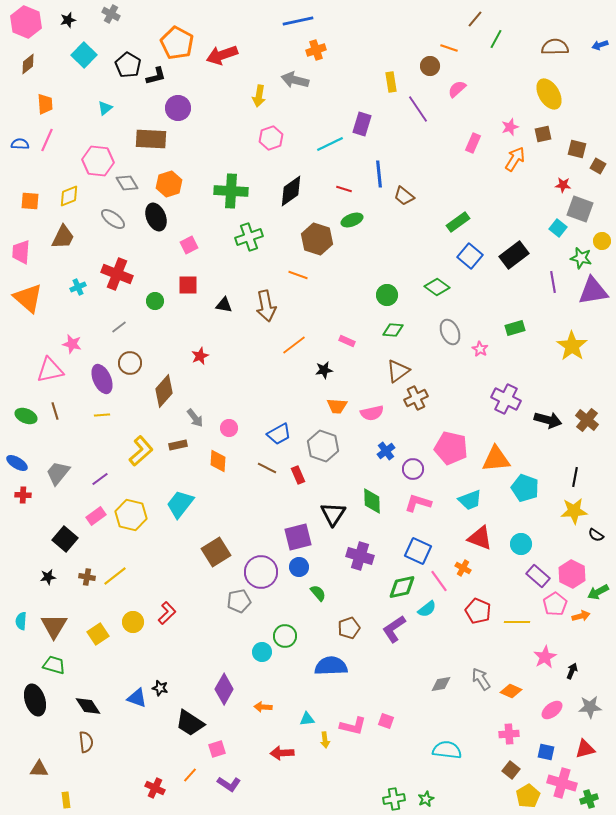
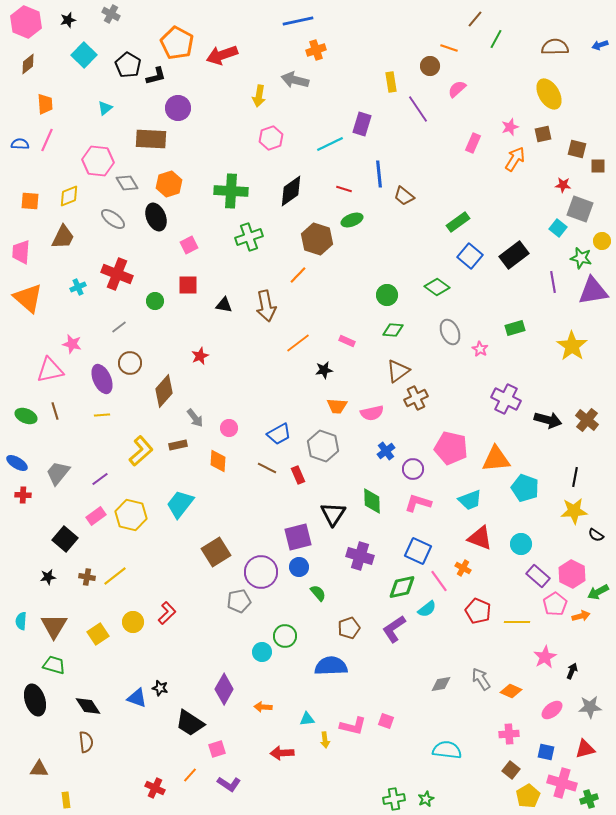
brown square at (598, 166): rotated 28 degrees counterclockwise
orange line at (298, 275): rotated 66 degrees counterclockwise
orange line at (294, 345): moved 4 px right, 2 px up
